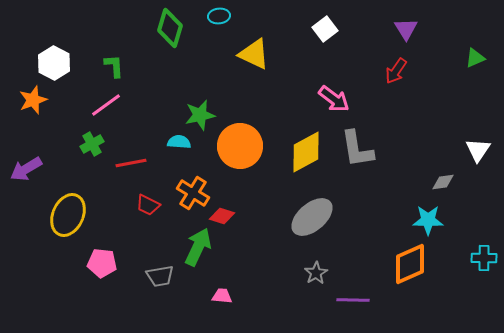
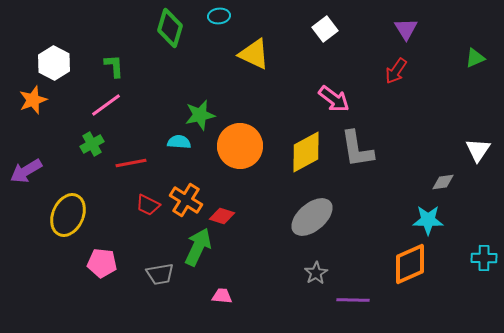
purple arrow: moved 2 px down
orange cross: moved 7 px left, 7 px down
gray trapezoid: moved 2 px up
